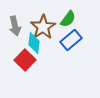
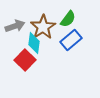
gray arrow: rotated 96 degrees counterclockwise
